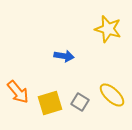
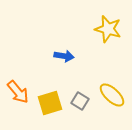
gray square: moved 1 px up
